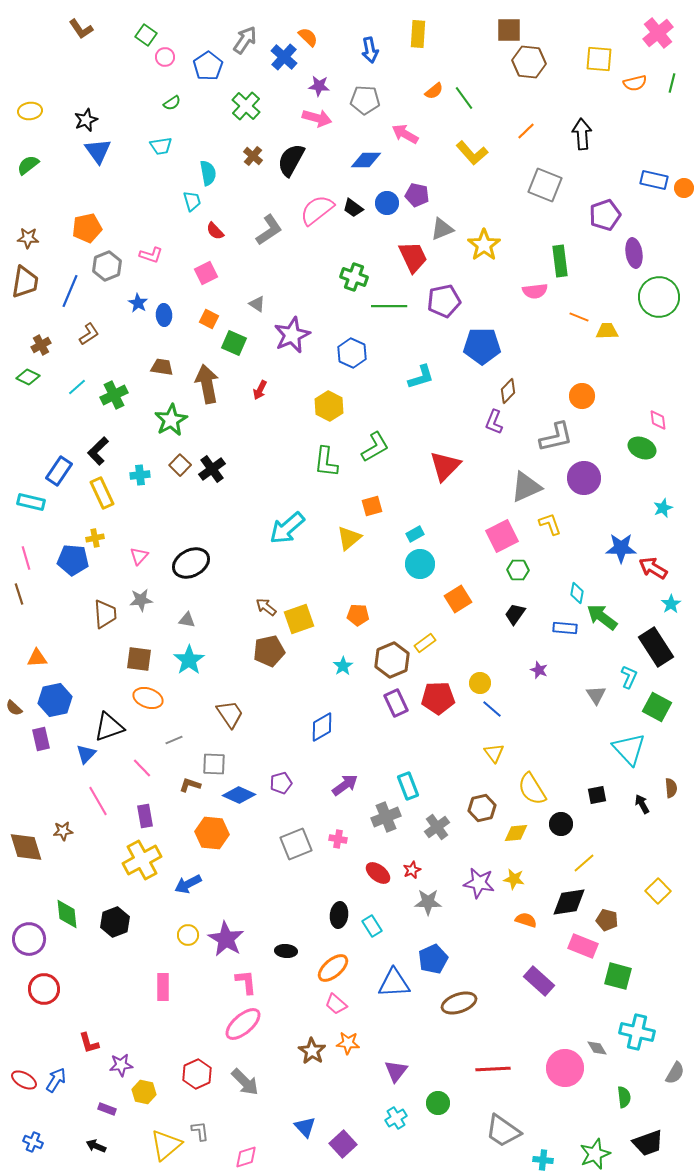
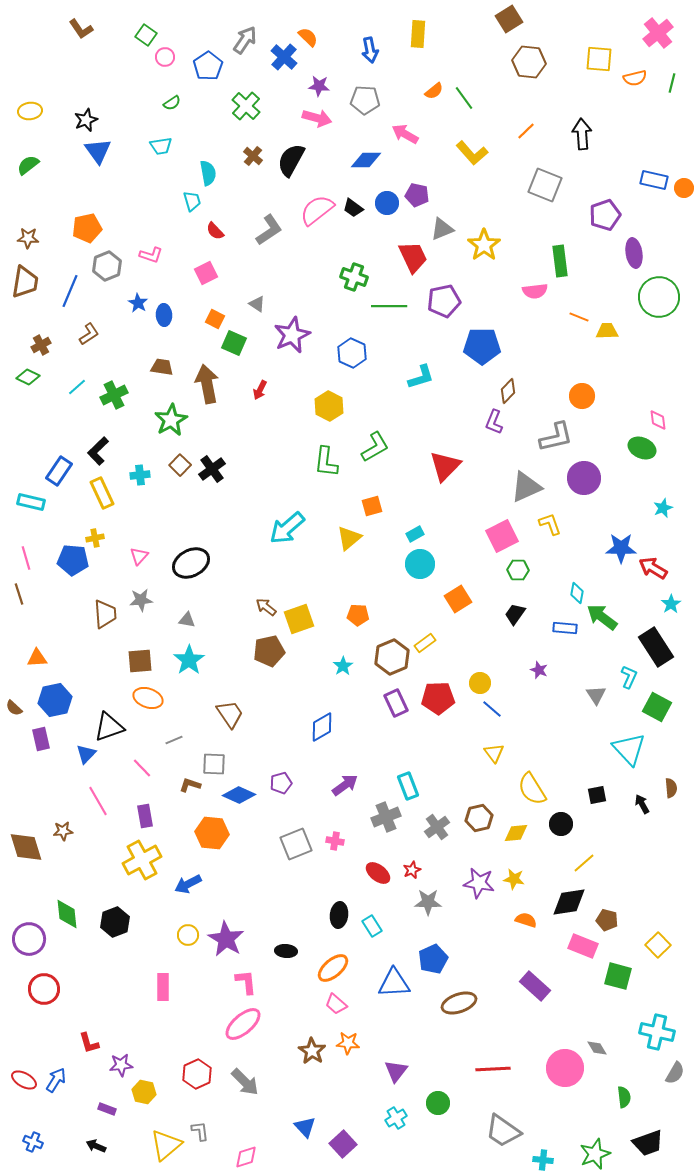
brown square at (509, 30): moved 11 px up; rotated 32 degrees counterclockwise
orange semicircle at (635, 83): moved 5 px up
orange square at (209, 319): moved 6 px right
brown square at (139, 659): moved 1 px right, 2 px down; rotated 12 degrees counterclockwise
brown hexagon at (392, 660): moved 3 px up
brown hexagon at (482, 808): moved 3 px left, 10 px down
pink cross at (338, 839): moved 3 px left, 2 px down
yellow square at (658, 891): moved 54 px down
purple rectangle at (539, 981): moved 4 px left, 5 px down
cyan cross at (637, 1032): moved 20 px right
